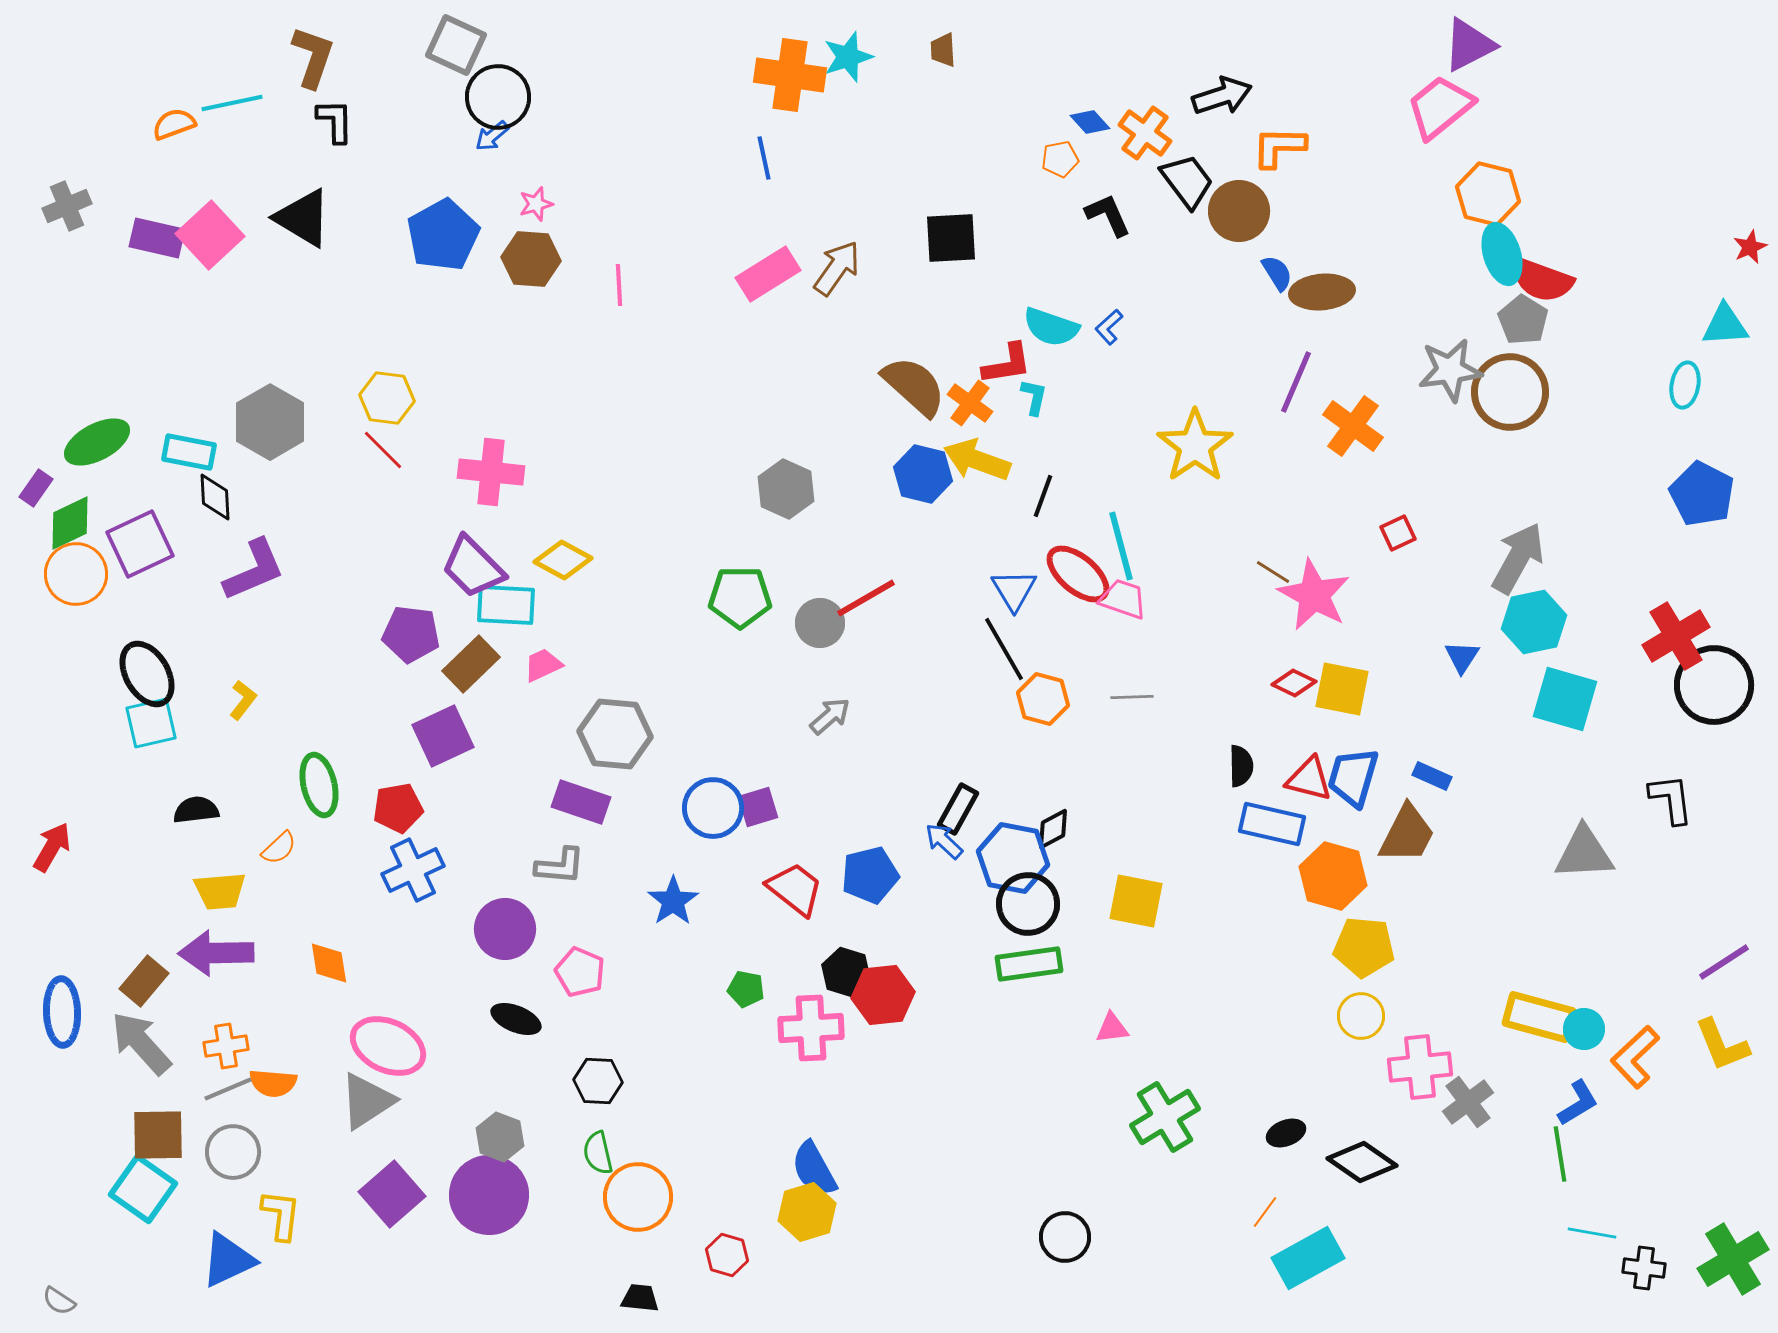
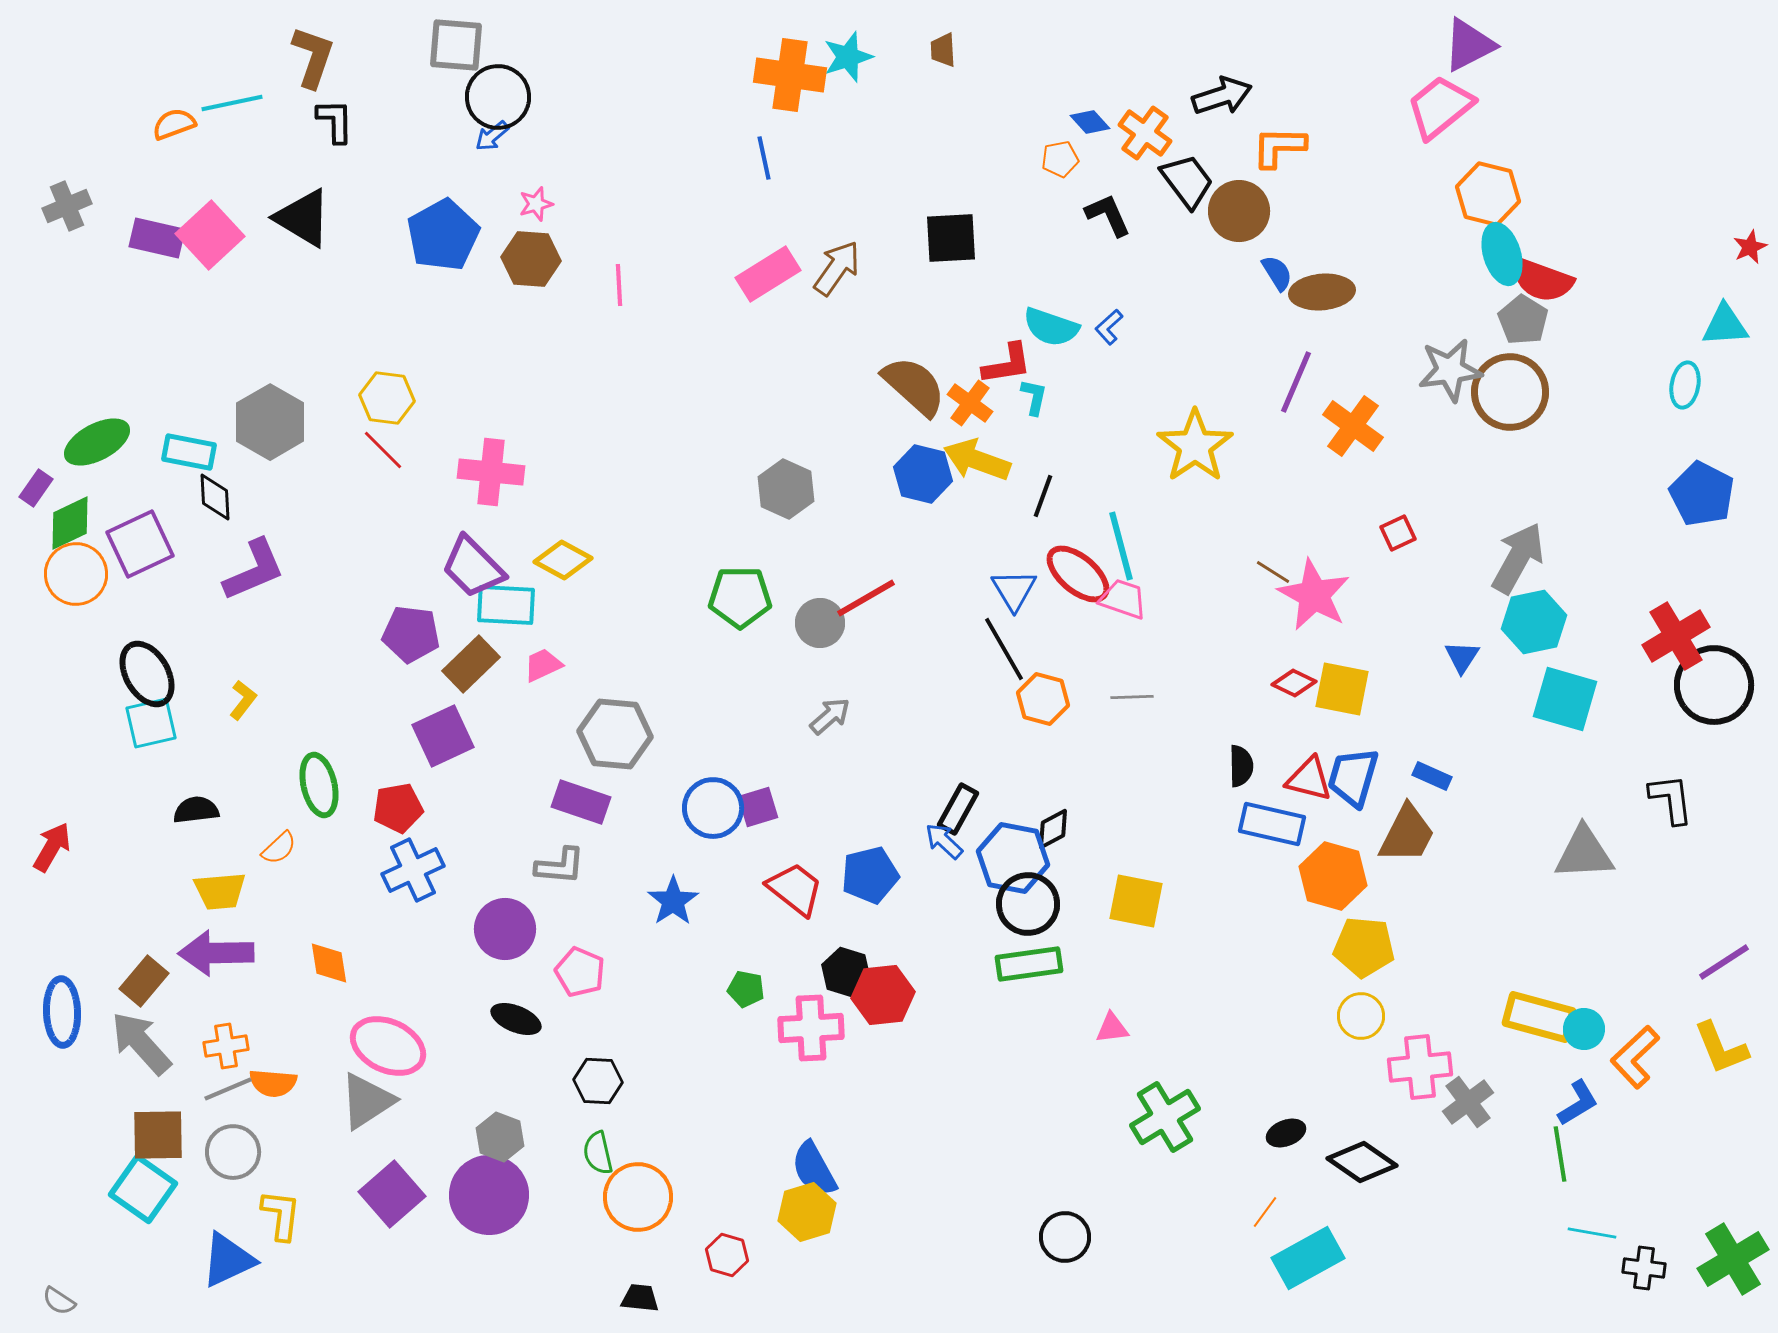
gray square at (456, 45): rotated 20 degrees counterclockwise
yellow L-shape at (1722, 1045): moved 1 px left, 3 px down
